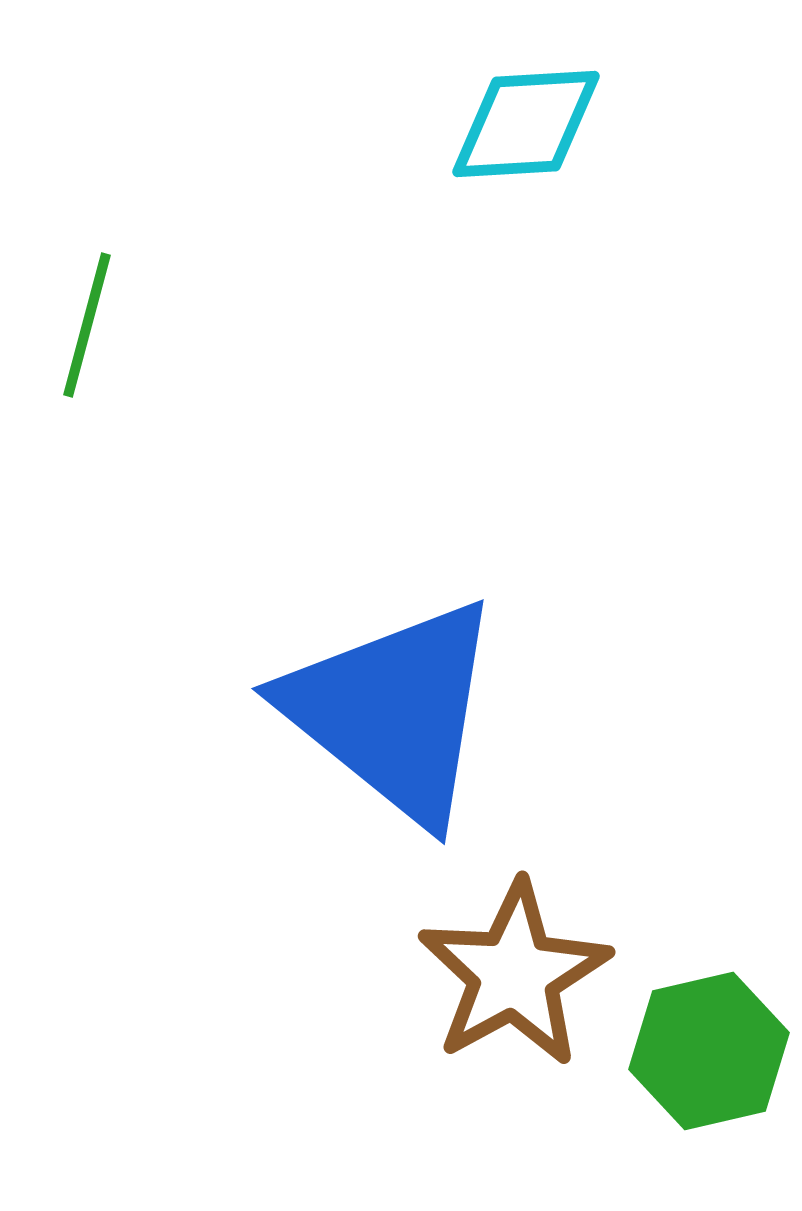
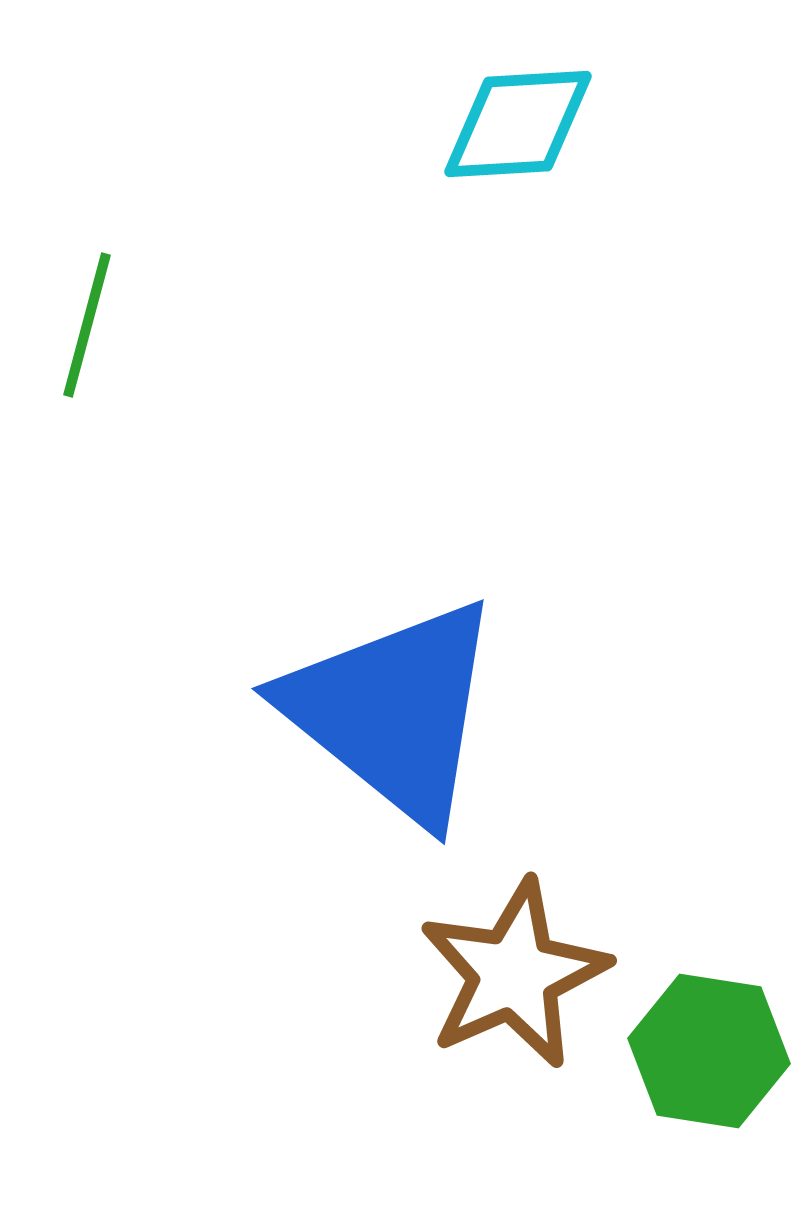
cyan diamond: moved 8 px left
brown star: rotated 5 degrees clockwise
green hexagon: rotated 22 degrees clockwise
